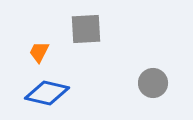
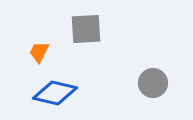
blue diamond: moved 8 px right
